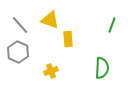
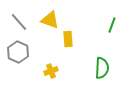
gray line: moved 1 px left, 3 px up
